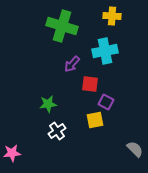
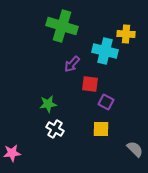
yellow cross: moved 14 px right, 18 px down
cyan cross: rotated 25 degrees clockwise
yellow square: moved 6 px right, 9 px down; rotated 12 degrees clockwise
white cross: moved 2 px left, 2 px up; rotated 24 degrees counterclockwise
